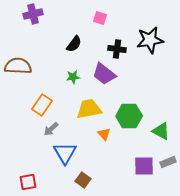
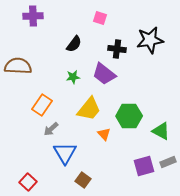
purple cross: moved 2 px down; rotated 12 degrees clockwise
yellow trapezoid: rotated 140 degrees clockwise
purple square: rotated 15 degrees counterclockwise
red square: rotated 36 degrees counterclockwise
